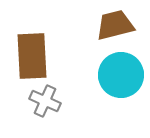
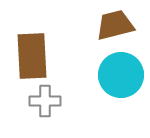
gray cross: rotated 24 degrees counterclockwise
